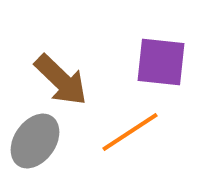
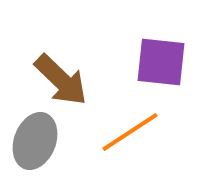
gray ellipse: rotated 14 degrees counterclockwise
